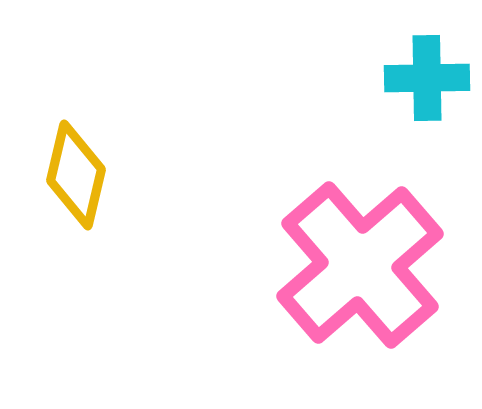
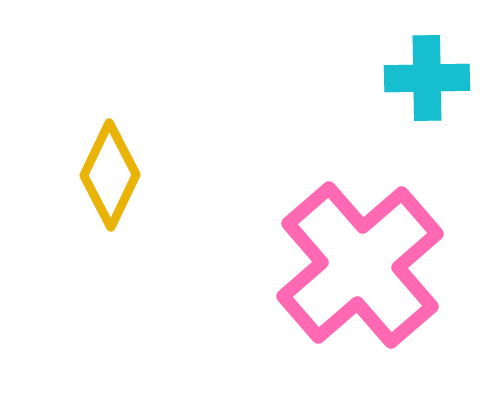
yellow diamond: moved 34 px right; rotated 12 degrees clockwise
